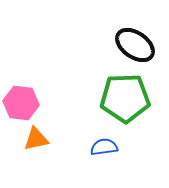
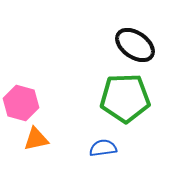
pink hexagon: rotated 8 degrees clockwise
blue semicircle: moved 1 px left, 1 px down
